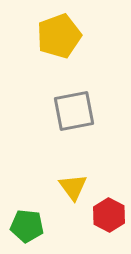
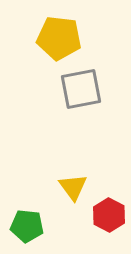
yellow pentagon: moved 2 px down; rotated 27 degrees clockwise
gray square: moved 7 px right, 22 px up
